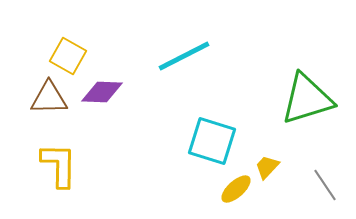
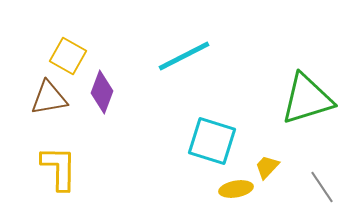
purple diamond: rotated 72 degrees counterclockwise
brown triangle: rotated 9 degrees counterclockwise
yellow L-shape: moved 3 px down
gray line: moved 3 px left, 2 px down
yellow ellipse: rotated 32 degrees clockwise
